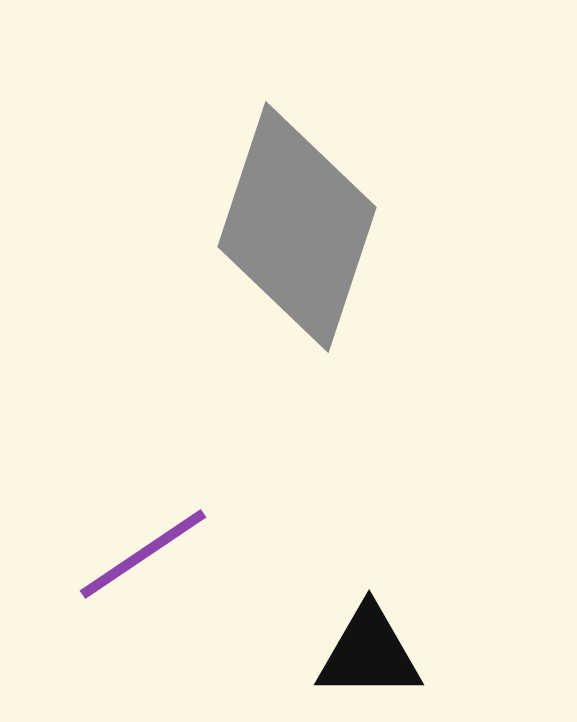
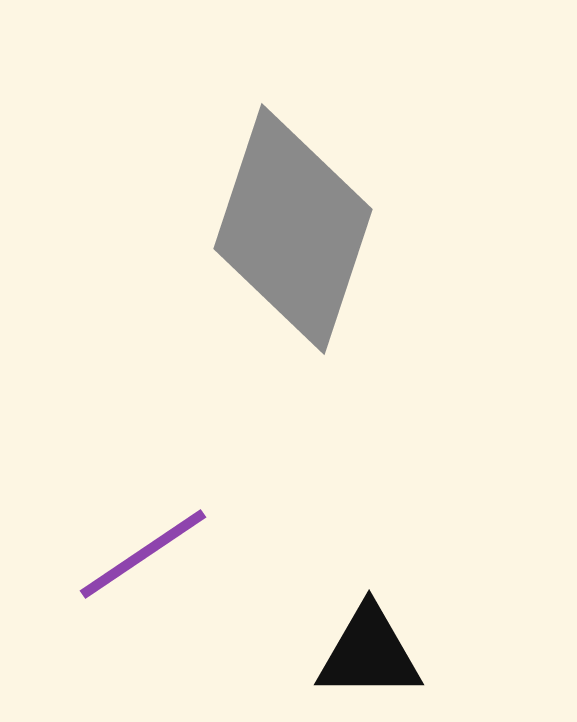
gray diamond: moved 4 px left, 2 px down
